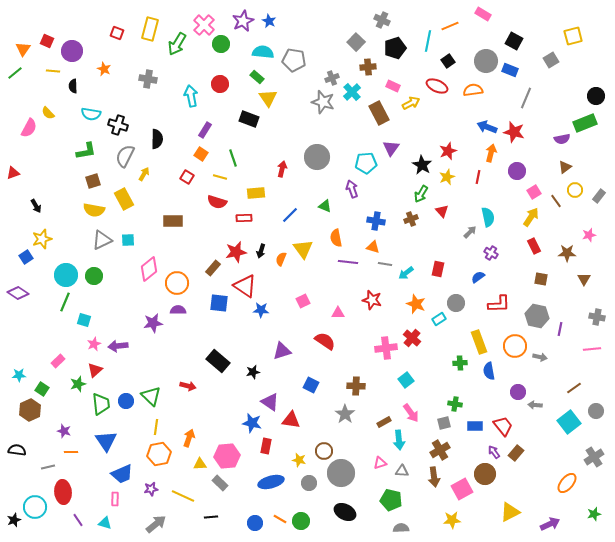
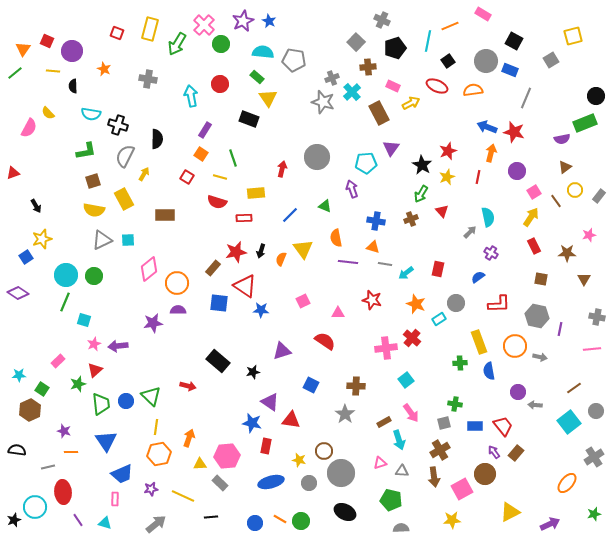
brown rectangle at (173, 221): moved 8 px left, 6 px up
cyan arrow at (399, 440): rotated 12 degrees counterclockwise
